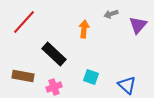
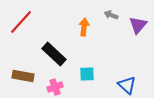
gray arrow: moved 1 px down; rotated 40 degrees clockwise
red line: moved 3 px left
orange arrow: moved 2 px up
cyan square: moved 4 px left, 3 px up; rotated 21 degrees counterclockwise
pink cross: moved 1 px right
